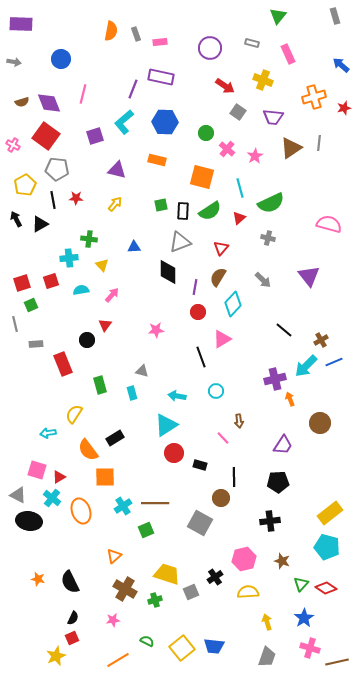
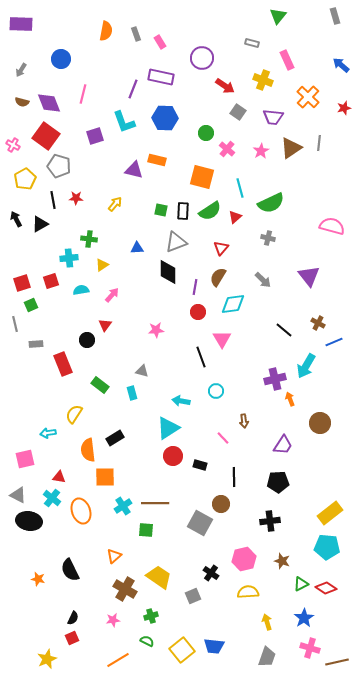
orange semicircle at (111, 31): moved 5 px left
pink rectangle at (160, 42): rotated 64 degrees clockwise
purple circle at (210, 48): moved 8 px left, 10 px down
pink rectangle at (288, 54): moved 1 px left, 6 px down
gray arrow at (14, 62): moved 7 px right, 8 px down; rotated 112 degrees clockwise
orange cross at (314, 97): moved 6 px left; rotated 30 degrees counterclockwise
brown semicircle at (22, 102): rotated 32 degrees clockwise
cyan L-shape at (124, 122): rotated 70 degrees counterclockwise
blue hexagon at (165, 122): moved 4 px up
pink star at (255, 156): moved 6 px right, 5 px up
gray pentagon at (57, 169): moved 2 px right, 3 px up; rotated 10 degrees clockwise
purple triangle at (117, 170): moved 17 px right
yellow pentagon at (25, 185): moved 6 px up
green square at (161, 205): moved 5 px down; rotated 24 degrees clockwise
red triangle at (239, 218): moved 4 px left, 1 px up
pink semicircle at (329, 224): moved 3 px right, 2 px down
gray triangle at (180, 242): moved 4 px left
blue triangle at (134, 247): moved 3 px right, 1 px down
yellow triangle at (102, 265): rotated 40 degrees clockwise
cyan diamond at (233, 304): rotated 40 degrees clockwise
pink triangle at (222, 339): rotated 30 degrees counterclockwise
brown cross at (321, 340): moved 3 px left, 17 px up; rotated 32 degrees counterclockwise
blue line at (334, 362): moved 20 px up
cyan arrow at (306, 366): rotated 15 degrees counterclockwise
green rectangle at (100, 385): rotated 36 degrees counterclockwise
cyan arrow at (177, 396): moved 4 px right, 5 px down
brown arrow at (239, 421): moved 5 px right
cyan triangle at (166, 425): moved 2 px right, 3 px down
orange semicircle at (88, 450): rotated 30 degrees clockwise
red circle at (174, 453): moved 1 px left, 3 px down
pink square at (37, 470): moved 12 px left, 11 px up; rotated 30 degrees counterclockwise
red triangle at (59, 477): rotated 40 degrees clockwise
brown circle at (221, 498): moved 6 px down
green square at (146, 530): rotated 28 degrees clockwise
cyan pentagon at (327, 547): rotated 10 degrees counterclockwise
yellow trapezoid at (167, 574): moved 8 px left, 3 px down; rotated 16 degrees clockwise
black cross at (215, 577): moved 4 px left, 4 px up; rotated 21 degrees counterclockwise
black semicircle at (70, 582): moved 12 px up
green triangle at (301, 584): rotated 21 degrees clockwise
gray square at (191, 592): moved 2 px right, 4 px down
green cross at (155, 600): moved 4 px left, 16 px down
yellow square at (182, 648): moved 2 px down
yellow star at (56, 656): moved 9 px left, 3 px down
